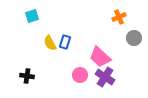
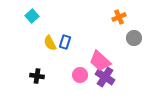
cyan square: rotated 24 degrees counterclockwise
pink trapezoid: moved 4 px down
black cross: moved 10 px right
